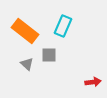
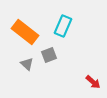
orange rectangle: moved 1 px down
gray square: rotated 21 degrees counterclockwise
red arrow: rotated 49 degrees clockwise
